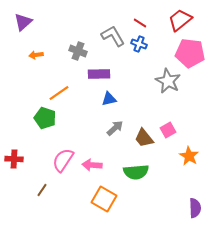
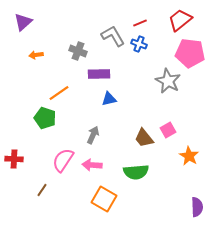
red line: rotated 56 degrees counterclockwise
gray arrow: moved 22 px left, 7 px down; rotated 24 degrees counterclockwise
purple semicircle: moved 2 px right, 1 px up
